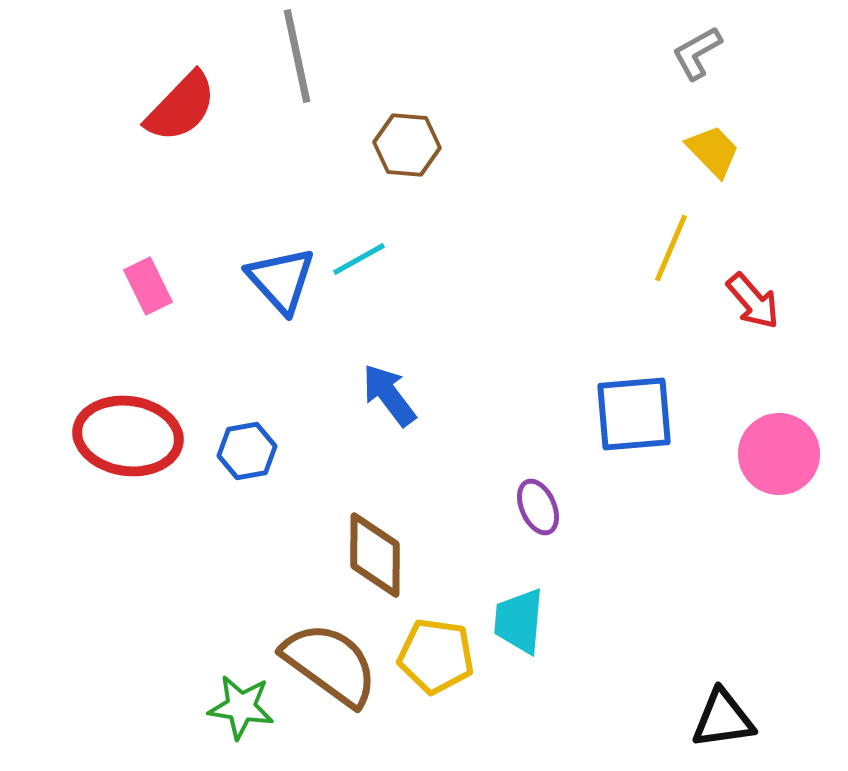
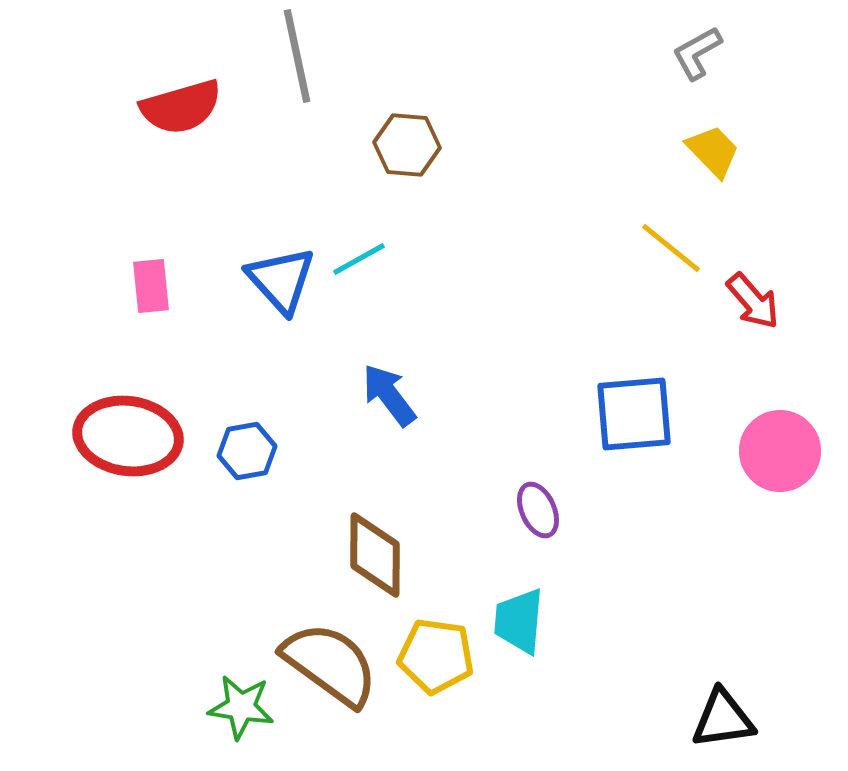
red semicircle: rotated 30 degrees clockwise
yellow line: rotated 74 degrees counterclockwise
pink rectangle: moved 3 px right; rotated 20 degrees clockwise
pink circle: moved 1 px right, 3 px up
purple ellipse: moved 3 px down
